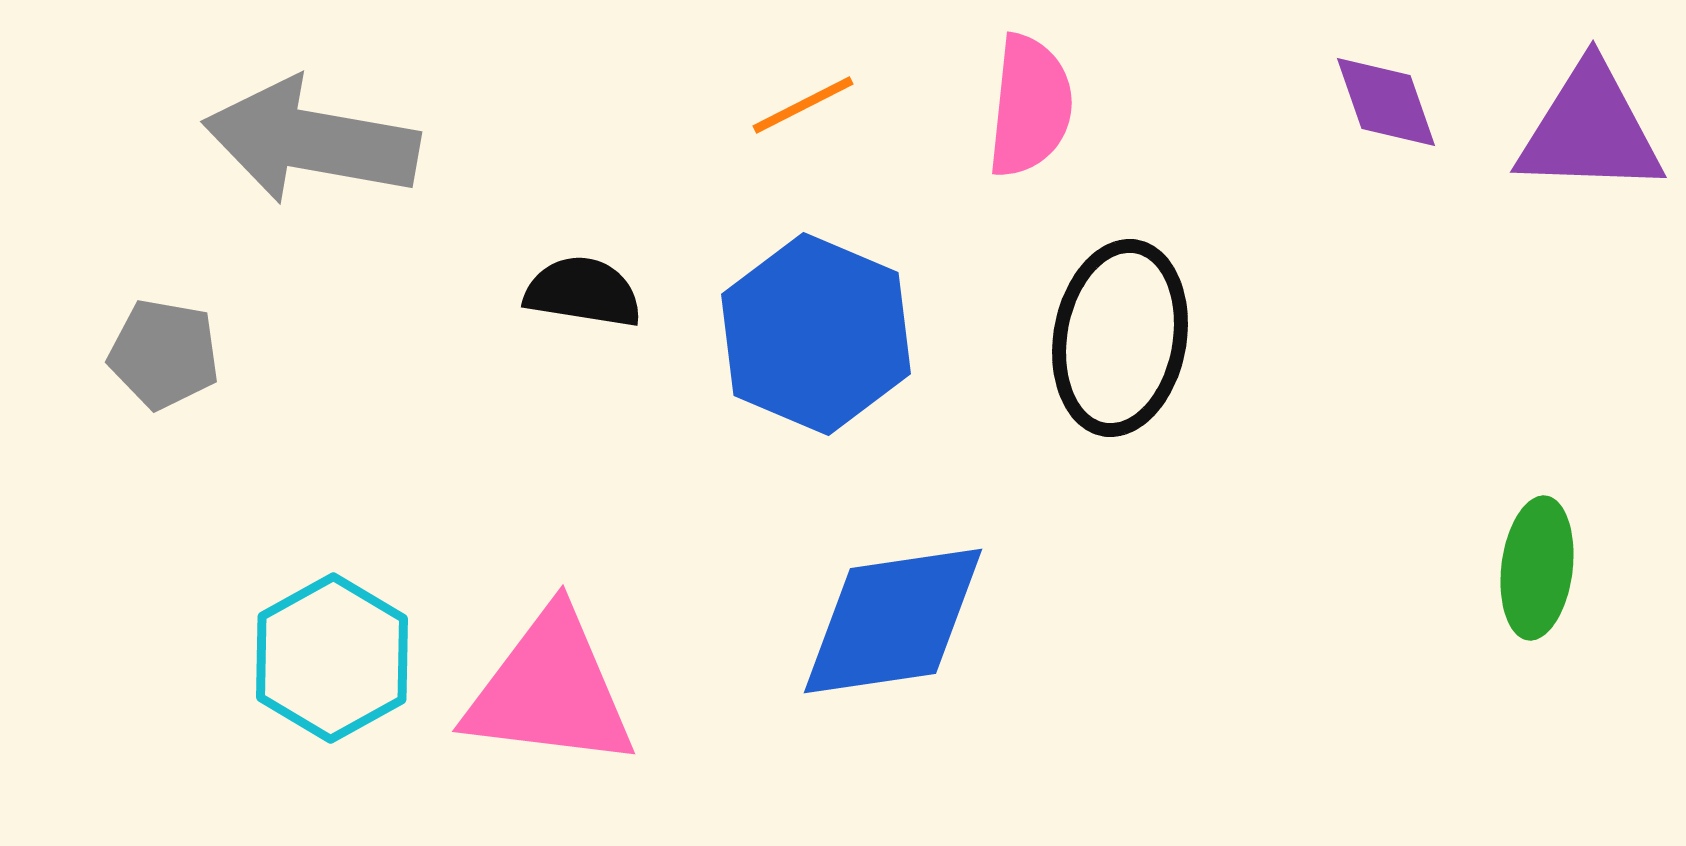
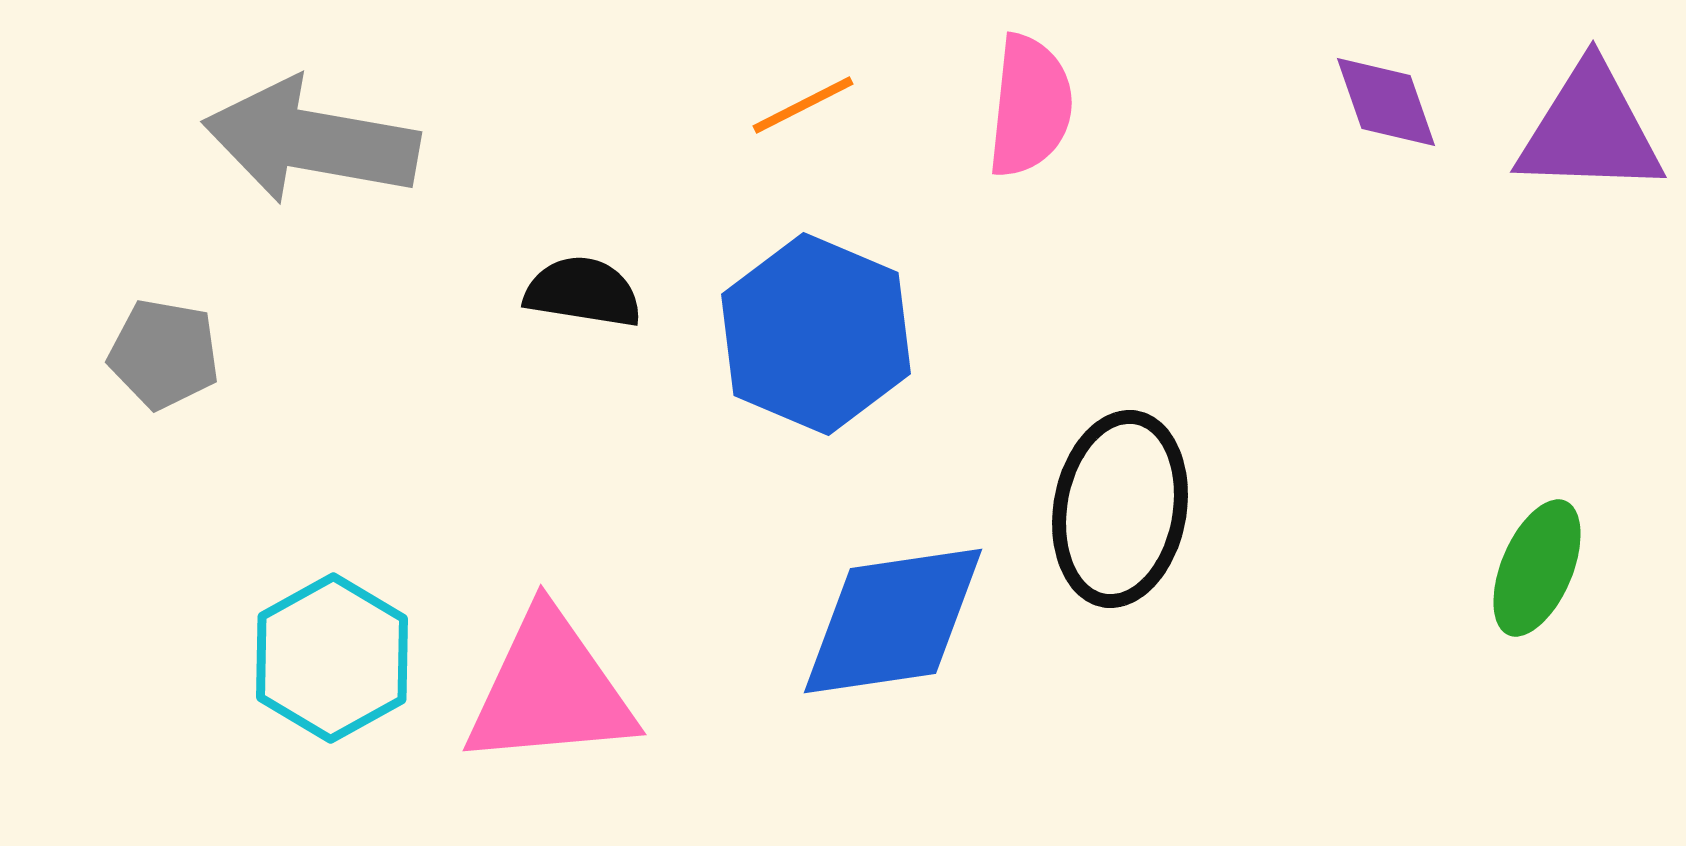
black ellipse: moved 171 px down
green ellipse: rotated 16 degrees clockwise
pink triangle: rotated 12 degrees counterclockwise
